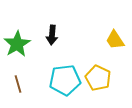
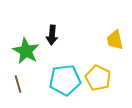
yellow trapezoid: rotated 20 degrees clockwise
green star: moved 9 px right, 7 px down; rotated 12 degrees counterclockwise
